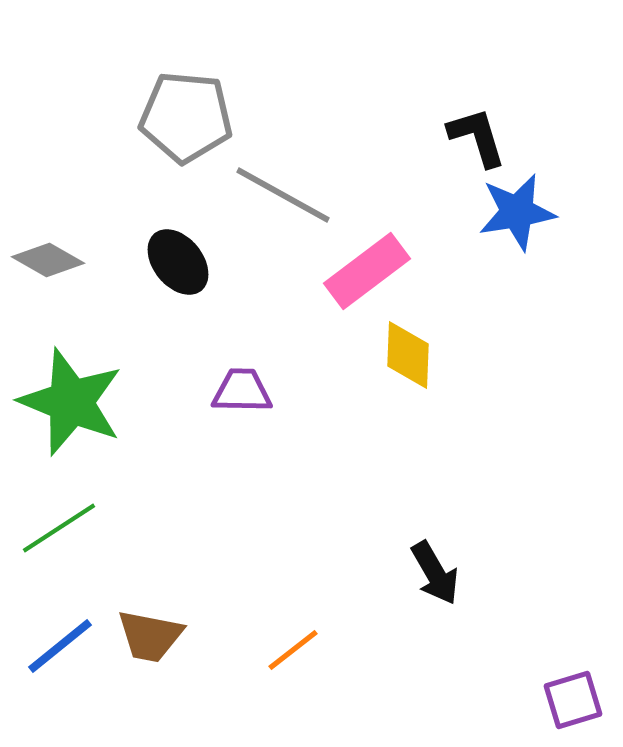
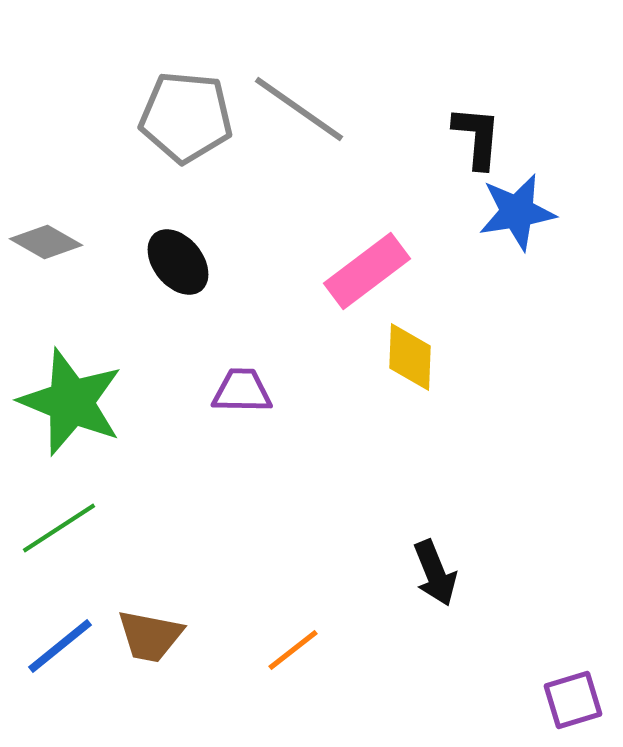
black L-shape: rotated 22 degrees clockwise
gray line: moved 16 px right, 86 px up; rotated 6 degrees clockwise
gray diamond: moved 2 px left, 18 px up
yellow diamond: moved 2 px right, 2 px down
black arrow: rotated 8 degrees clockwise
